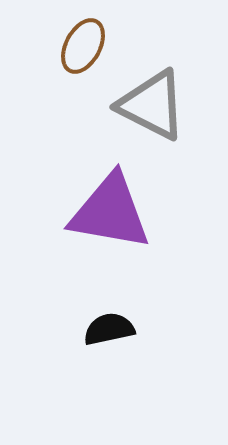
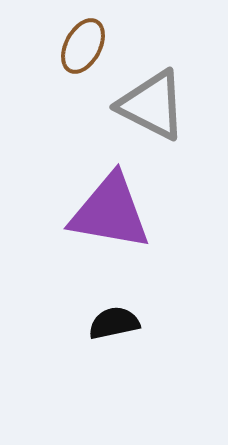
black semicircle: moved 5 px right, 6 px up
